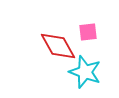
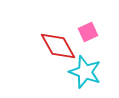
pink square: rotated 18 degrees counterclockwise
